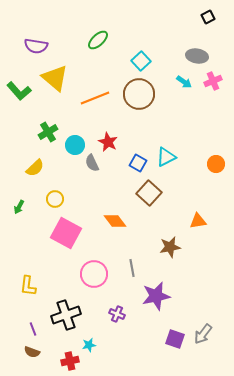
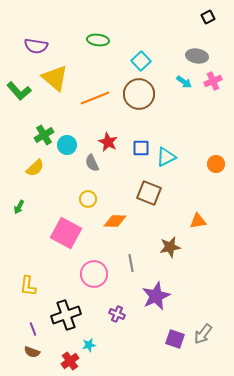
green ellipse: rotated 50 degrees clockwise
green cross: moved 4 px left, 3 px down
cyan circle: moved 8 px left
blue square: moved 3 px right, 15 px up; rotated 30 degrees counterclockwise
brown square: rotated 20 degrees counterclockwise
yellow circle: moved 33 px right
orange diamond: rotated 50 degrees counterclockwise
gray line: moved 1 px left, 5 px up
purple star: rotated 12 degrees counterclockwise
red cross: rotated 24 degrees counterclockwise
